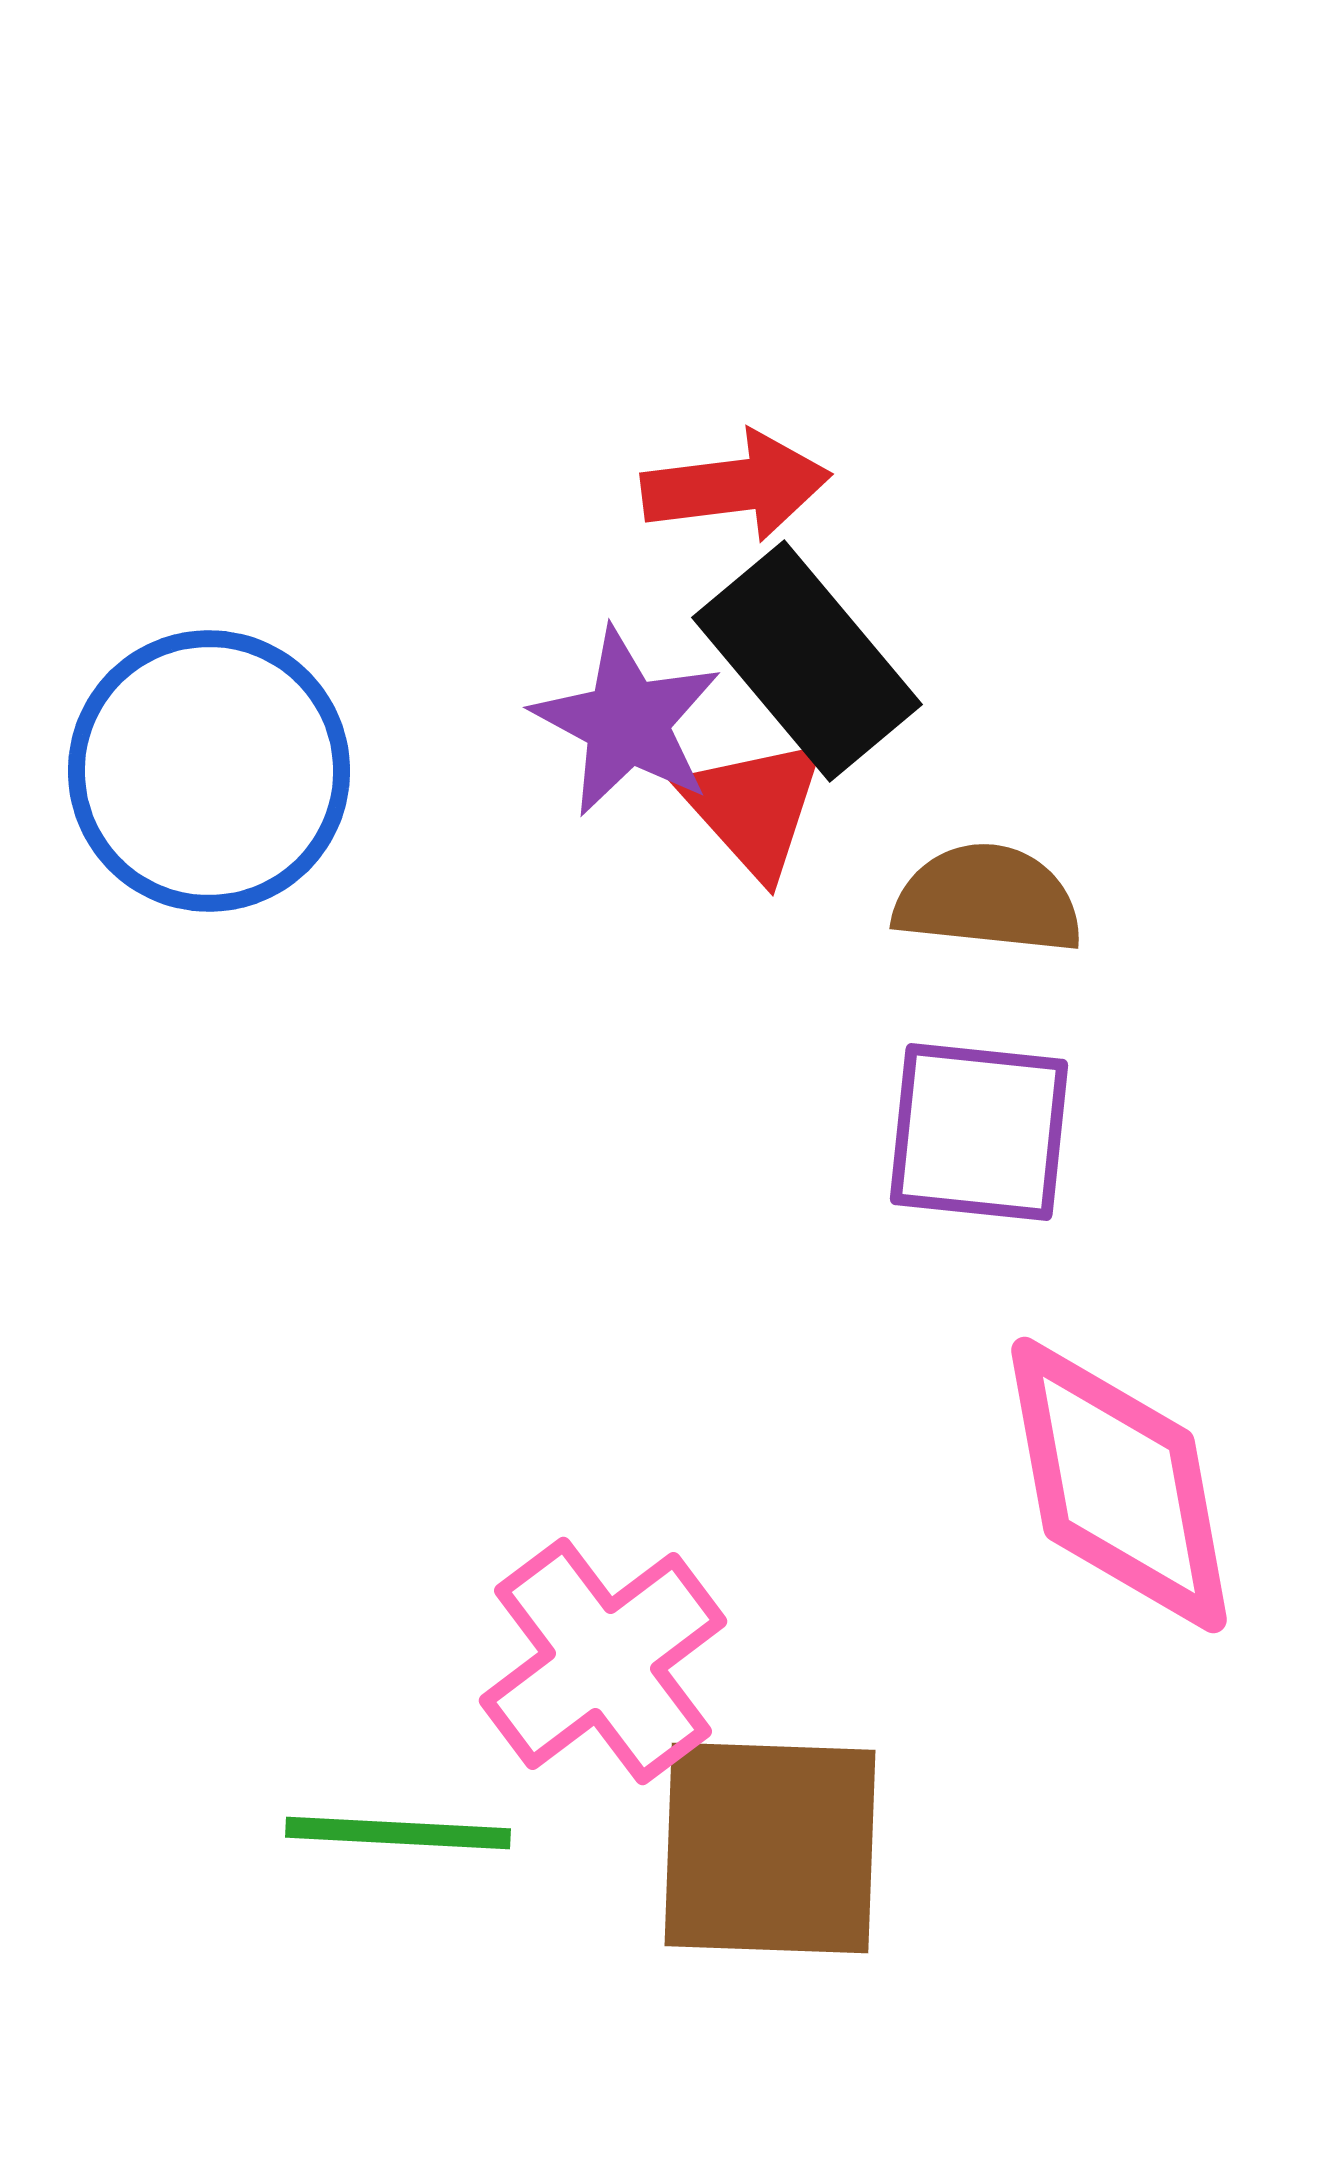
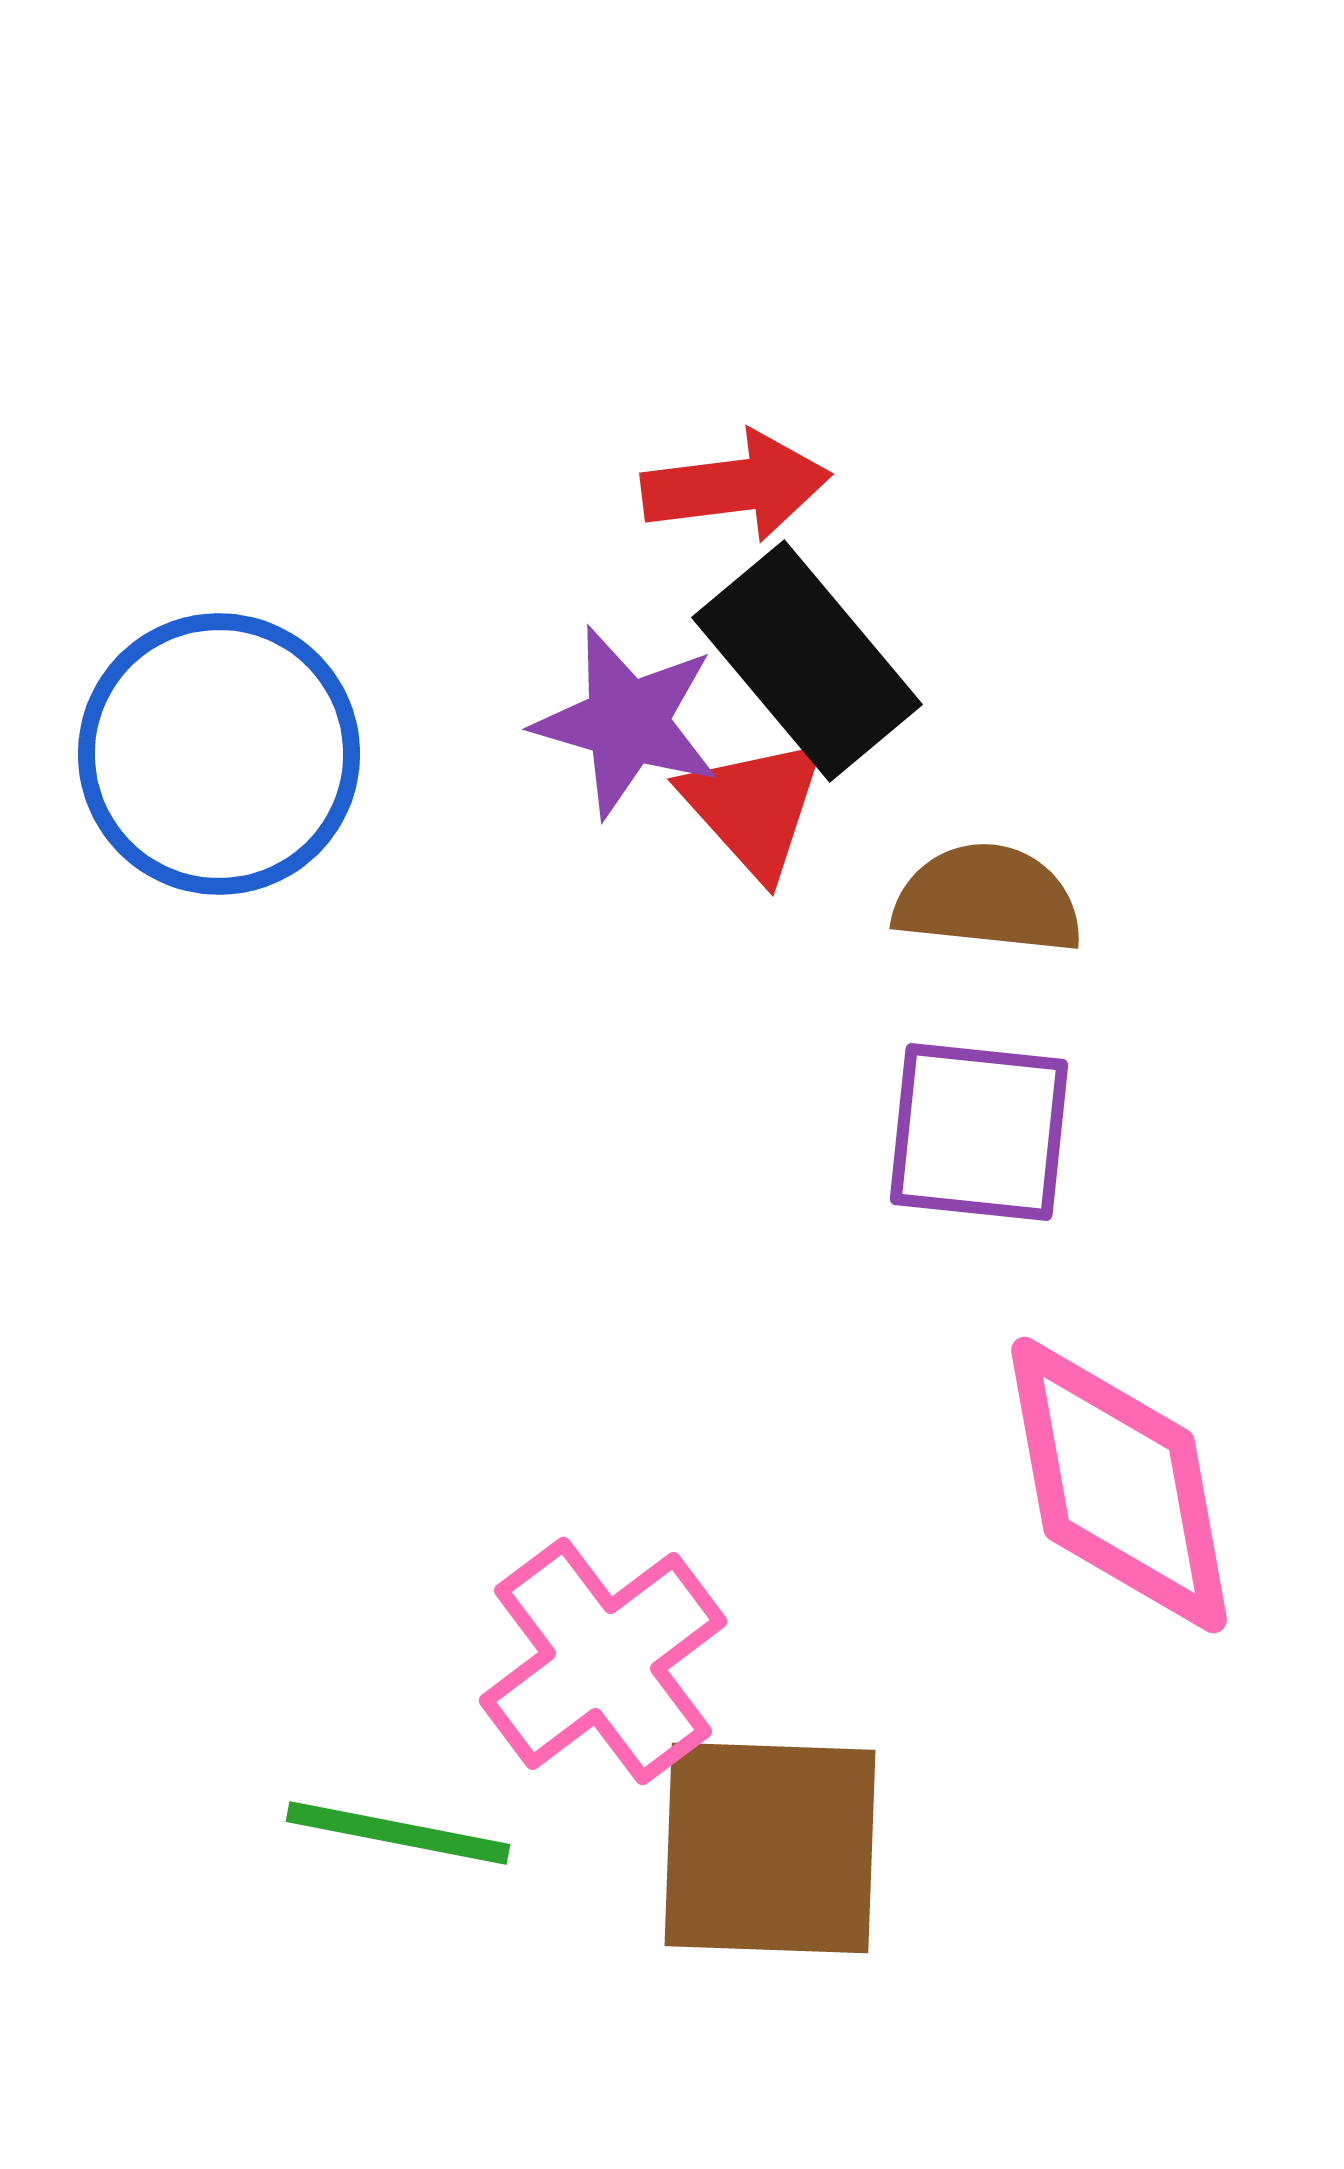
purple star: rotated 12 degrees counterclockwise
blue circle: moved 10 px right, 17 px up
green line: rotated 8 degrees clockwise
